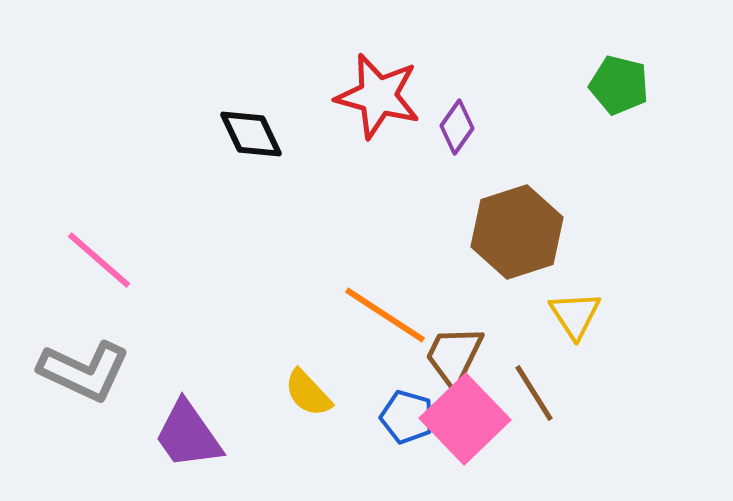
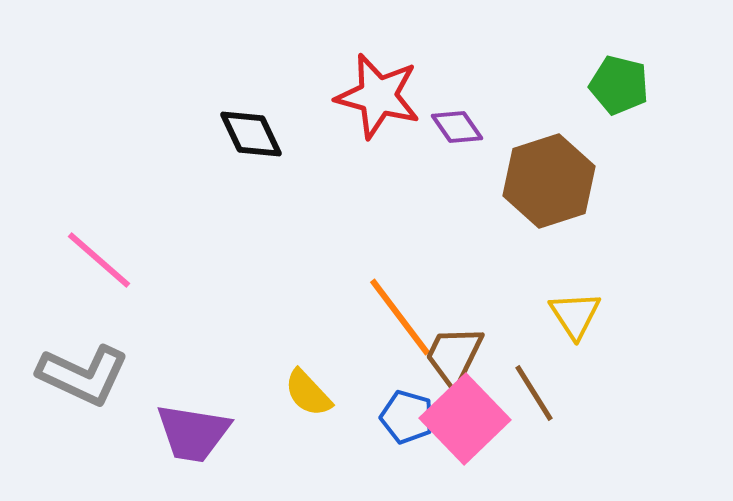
purple diamond: rotated 70 degrees counterclockwise
brown hexagon: moved 32 px right, 51 px up
orange line: moved 15 px right, 2 px down; rotated 20 degrees clockwise
gray L-shape: moved 1 px left, 4 px down
purple trapezoid: moved 5 px right, 2 px up; rotated 46 degrees counterclockwise
